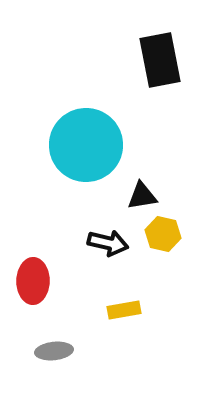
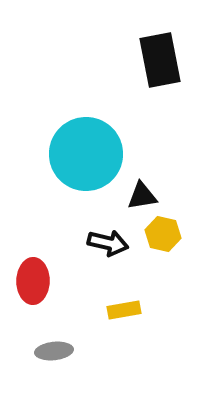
cyan circle: moved 9 px down
